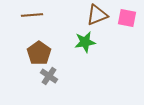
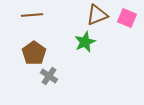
pink square: rotated 12 degrees clockwise
green star: rotated 15 degrees counterclockwise
brown pentagon: moved 5 px left
